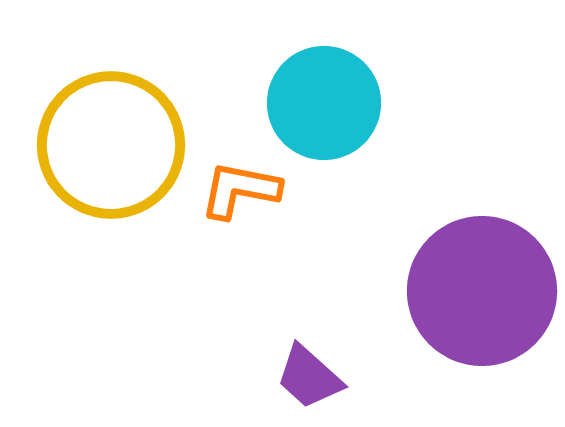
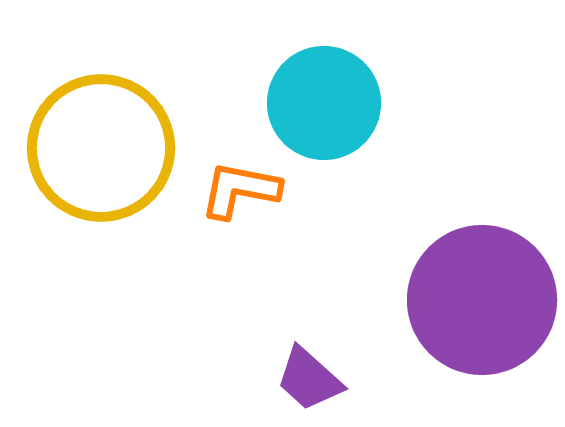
yellow circle: moved 10 px left, 3 px down
purple circle: moved 9 px down
purple trapezoid: moved 2 px down
